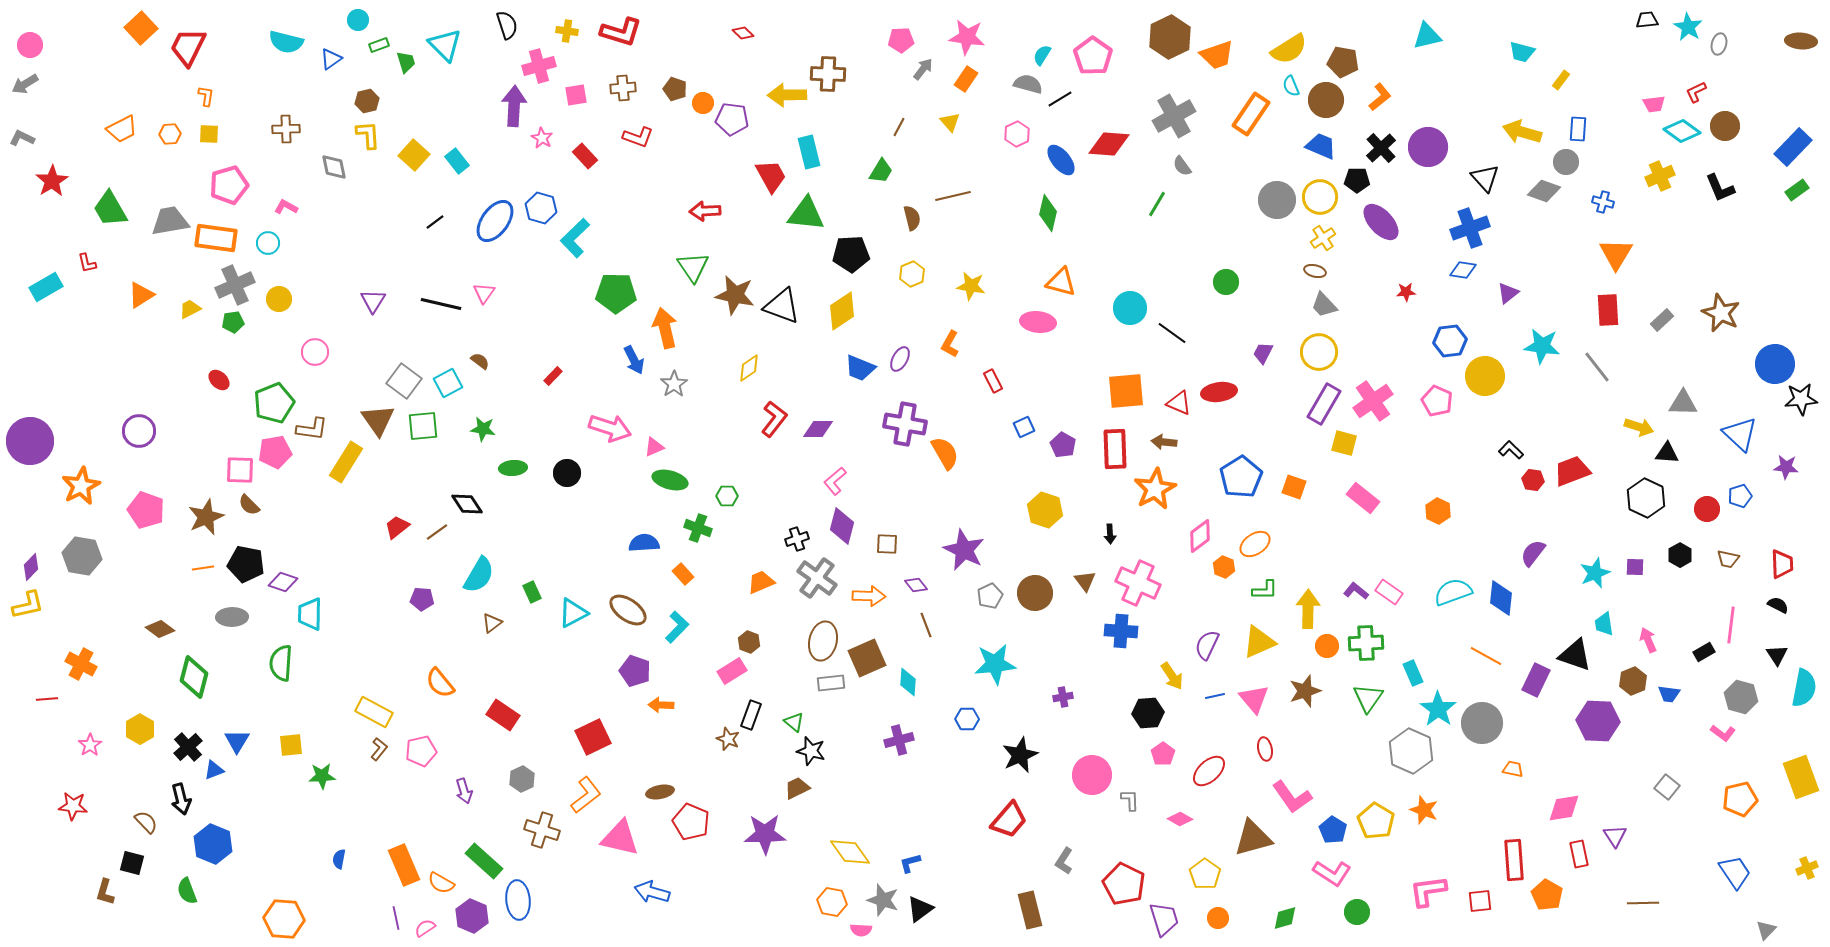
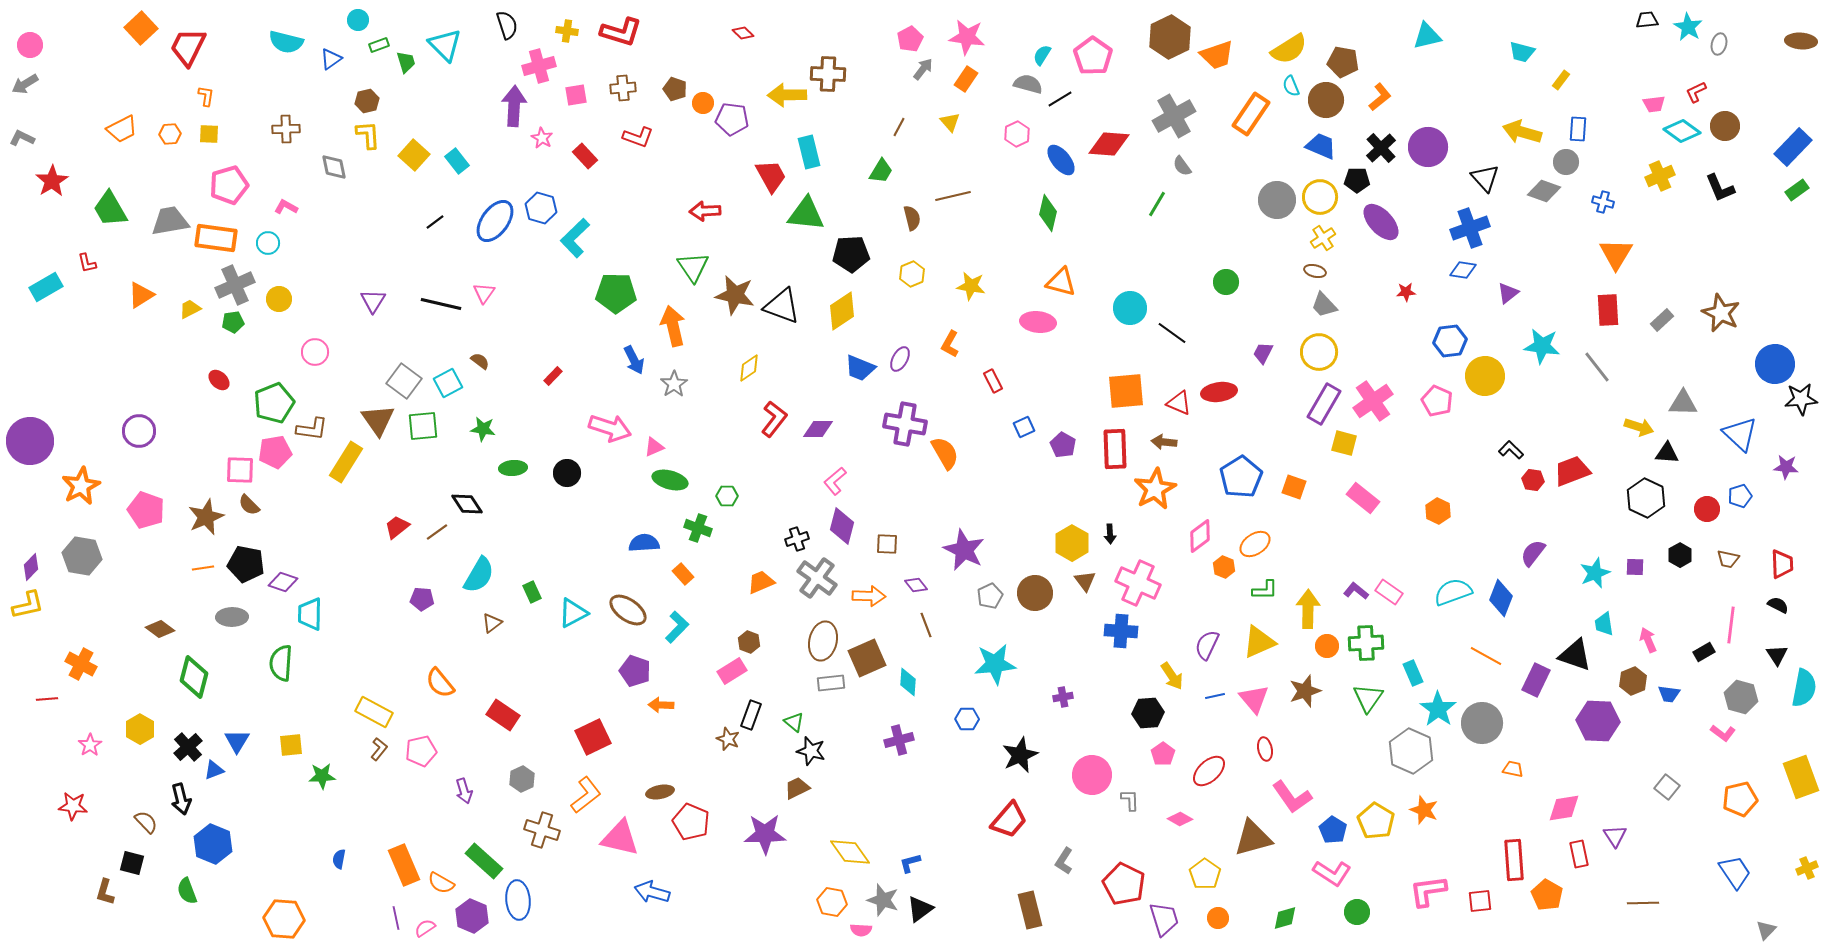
pink pentagon at (901, 40): moved 9 px right, 1 px up; rotated 25 degrees counterclockwise
orange arrow at (665, 328): moved 8 px right, 2 px up
yellow hexagon at (1045, 510): moved 27 px right, 33 px down; rotated 12 degrees clockwise
blue diamond at (1501, 598): rotated 15 degrees clockwise
